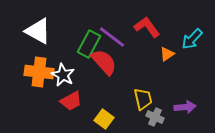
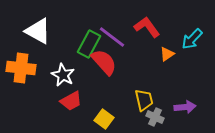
orange cross: moved 18 px left, 4 px up
yellow trapezoid: moved 1 px right, 1 px down
